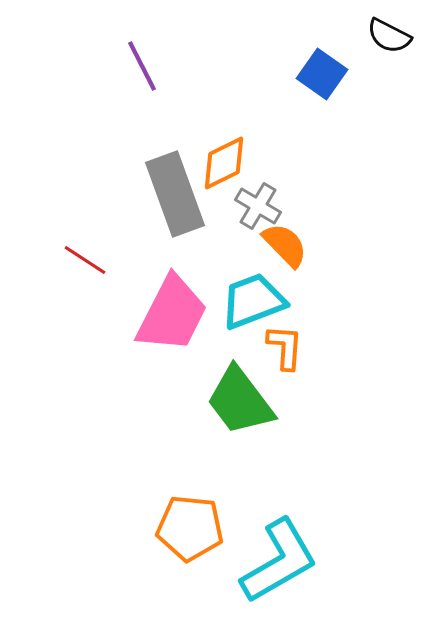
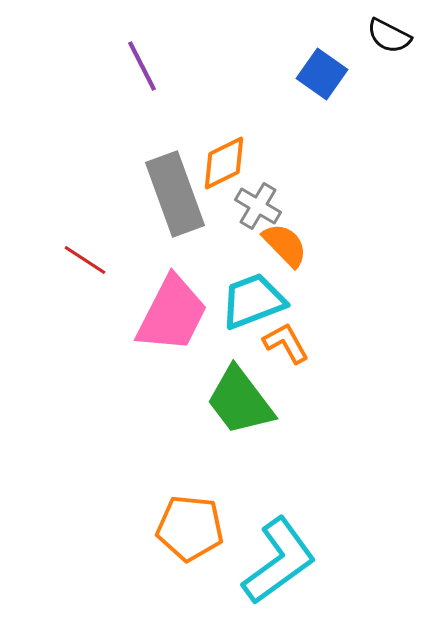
orange L-shape: moved 1 px right, 4 px up; rotated 33 degrees counterclockwise
cyan L-shape: rotated 6 degrees counterclockwise
